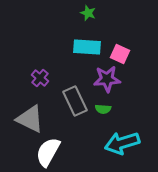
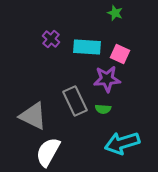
green star: moved 27 px right
purple cross: moved 11 px right, 39 px up
gray triangle: moved 3 px right, 3 px up
